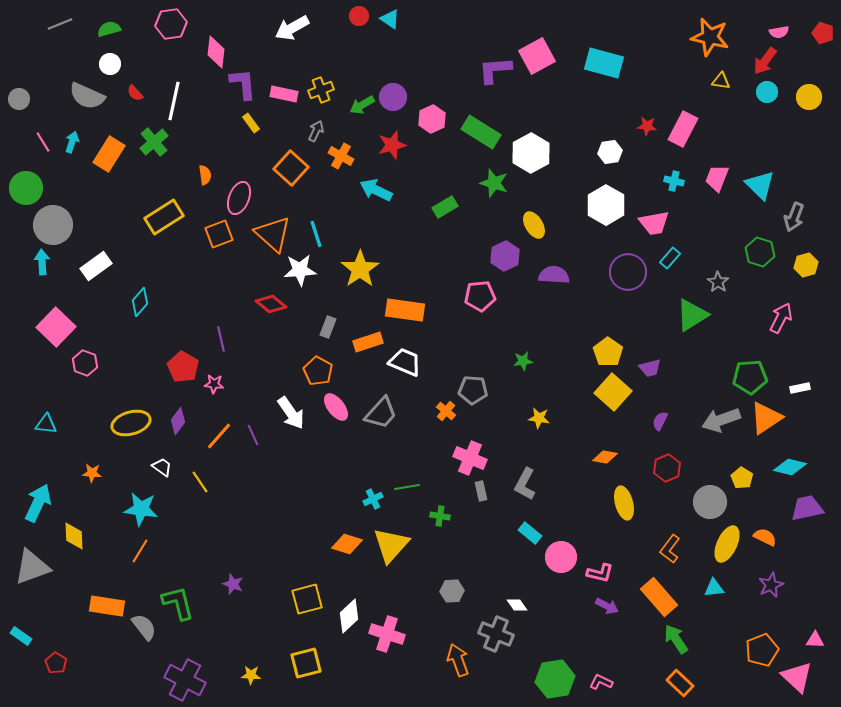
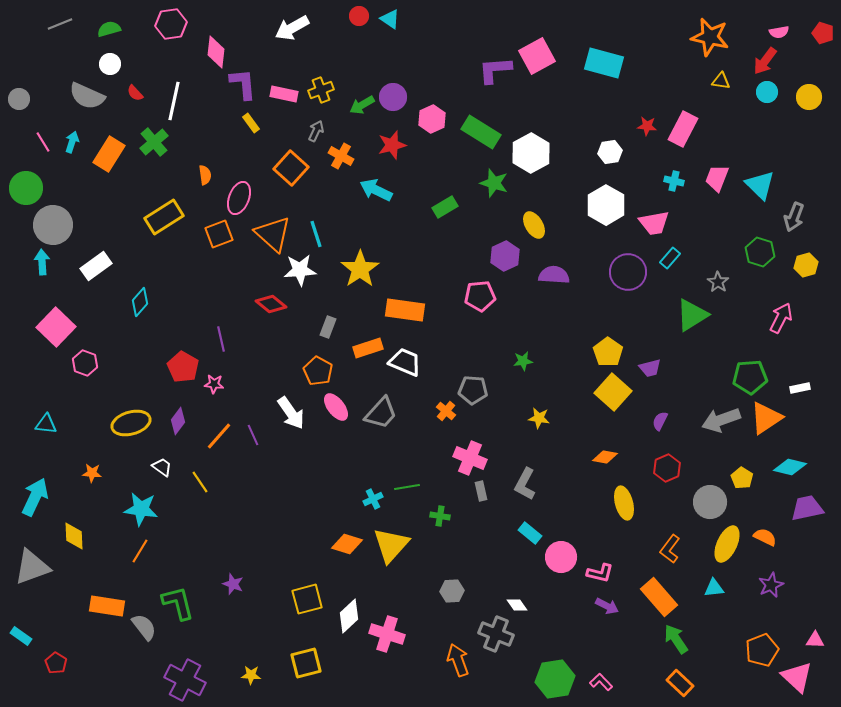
orange rectangle at (368, 342): moved 6 px down
cyan arrow at (38, 503): moved 3 px left, 6 px up
pink L-shape at (601, 682): rotated 20 degrees clockwise
